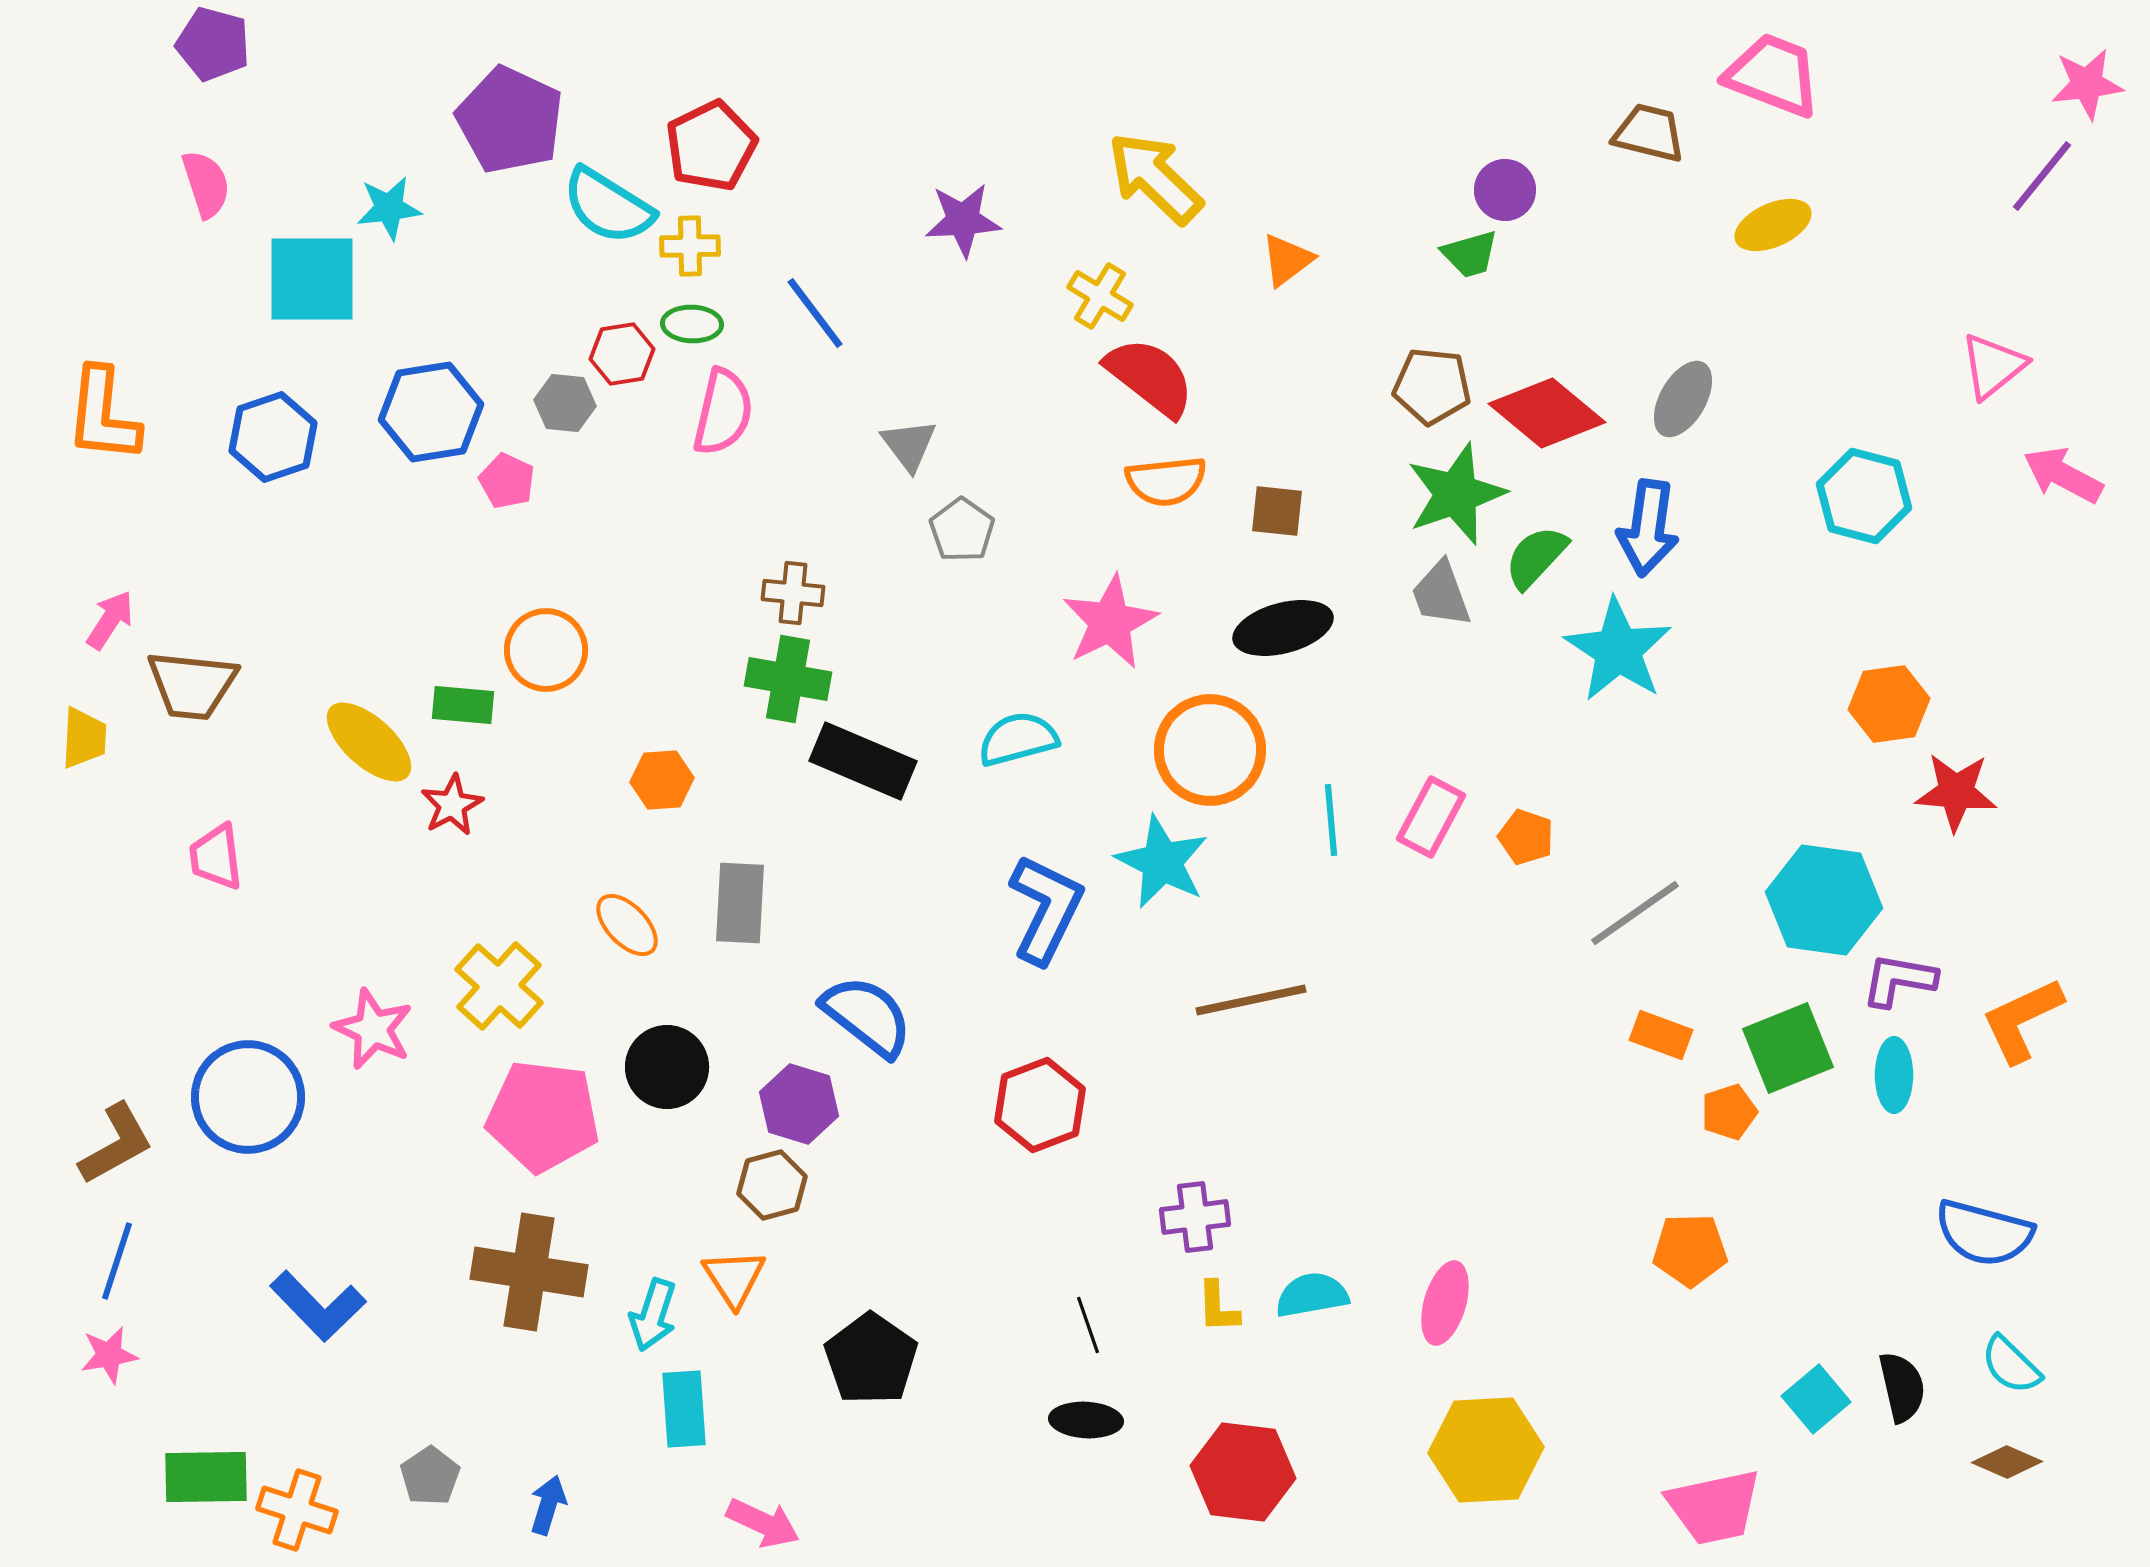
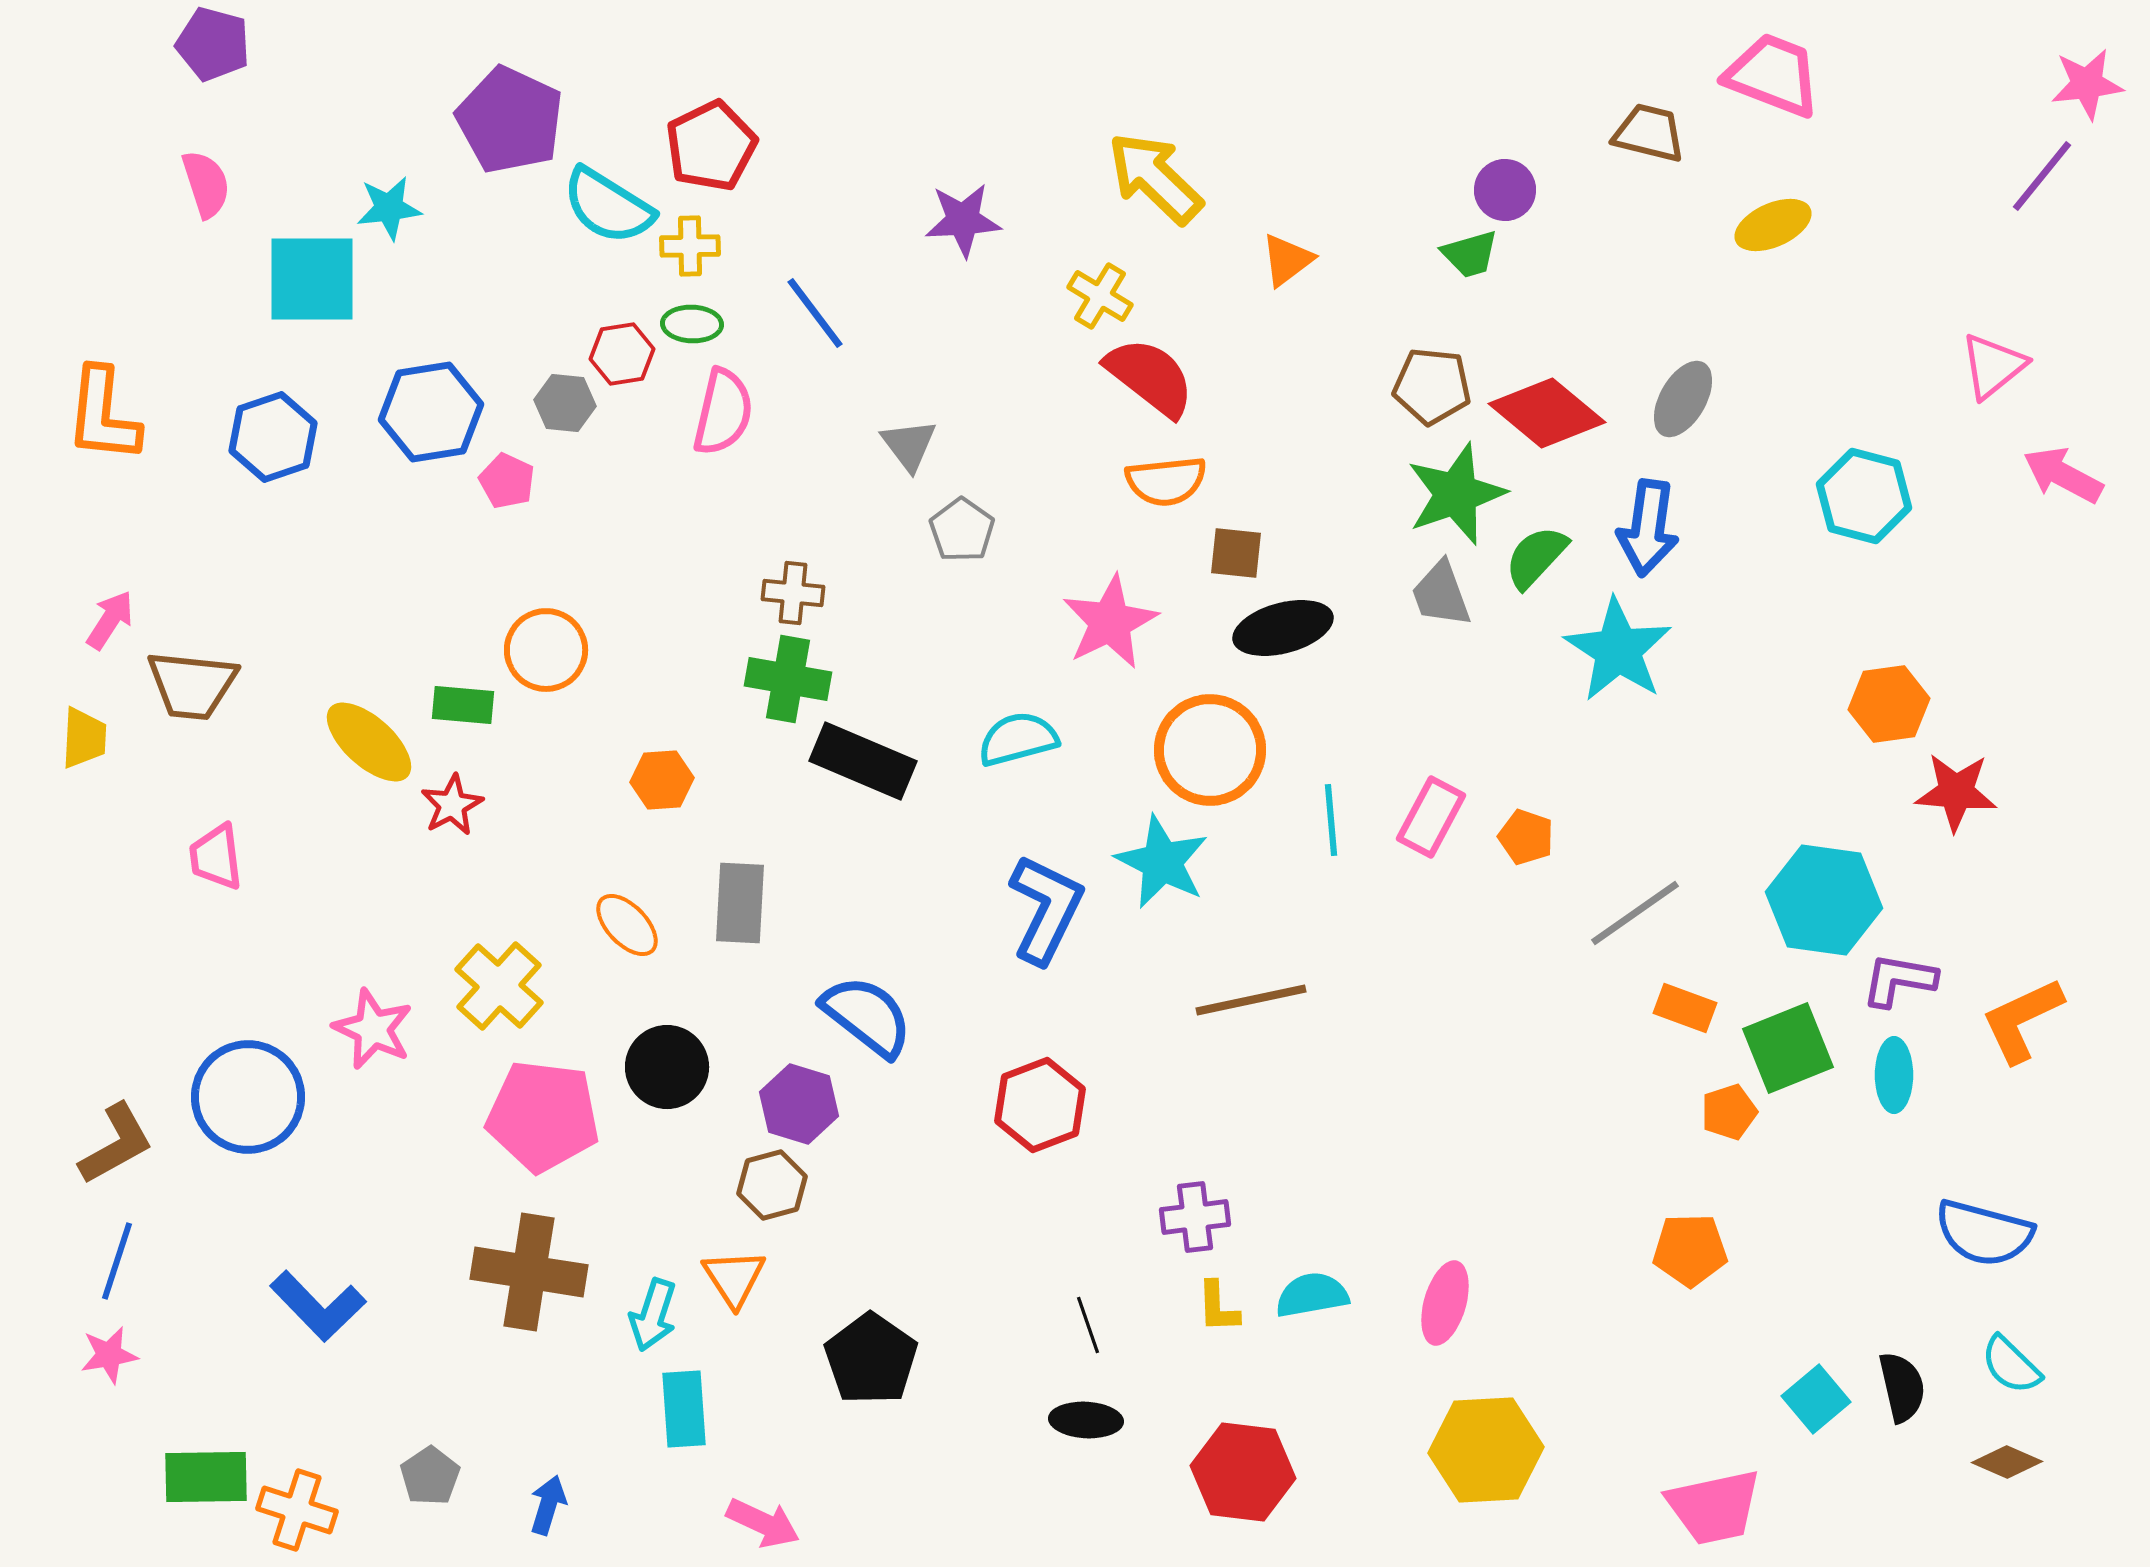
brown square at (1277, 511): moved 41 px left, 42 px down
orange rectangle at (1661, 1035): moved 24 px right, 27 px up
